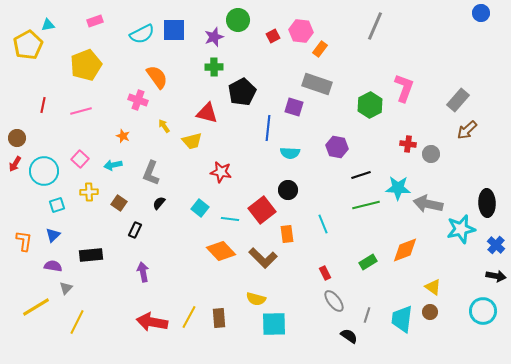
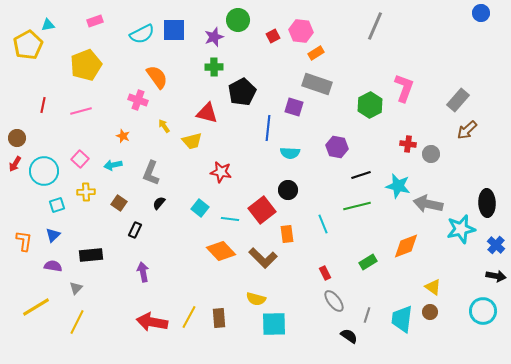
orange rectangle at (320, 49): moved 4 px left, 4 px down; rotated 21 degrees clockwise
cyan star at (398, 188): moved 2 px up; rotated 10 degrees clockwise
yellow cross at (89, 192): moved 3 px left
green line at (366, 205): moved 9 px left, 1 px down
orange diamond at (405, 250): moved 1 px right, 4 px up
gray triangle at (66, 288): moved 10 px right
